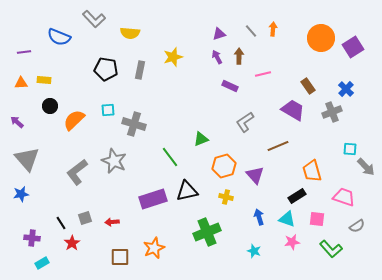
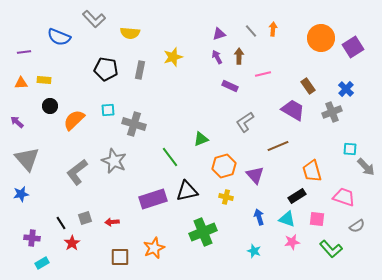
green cross at (207, 232): moved 4 px left
